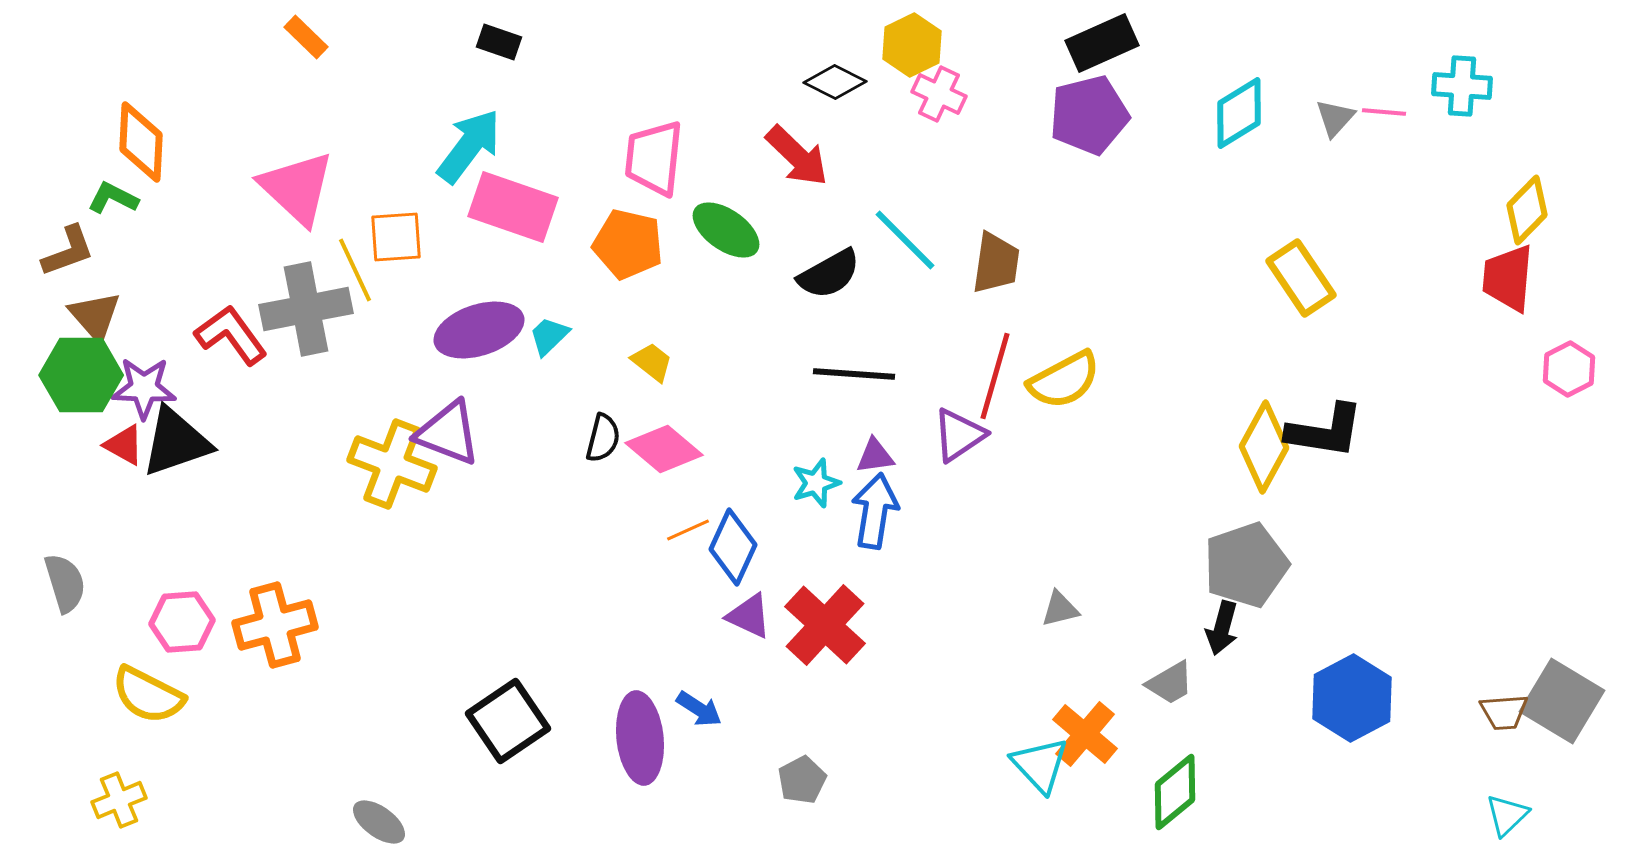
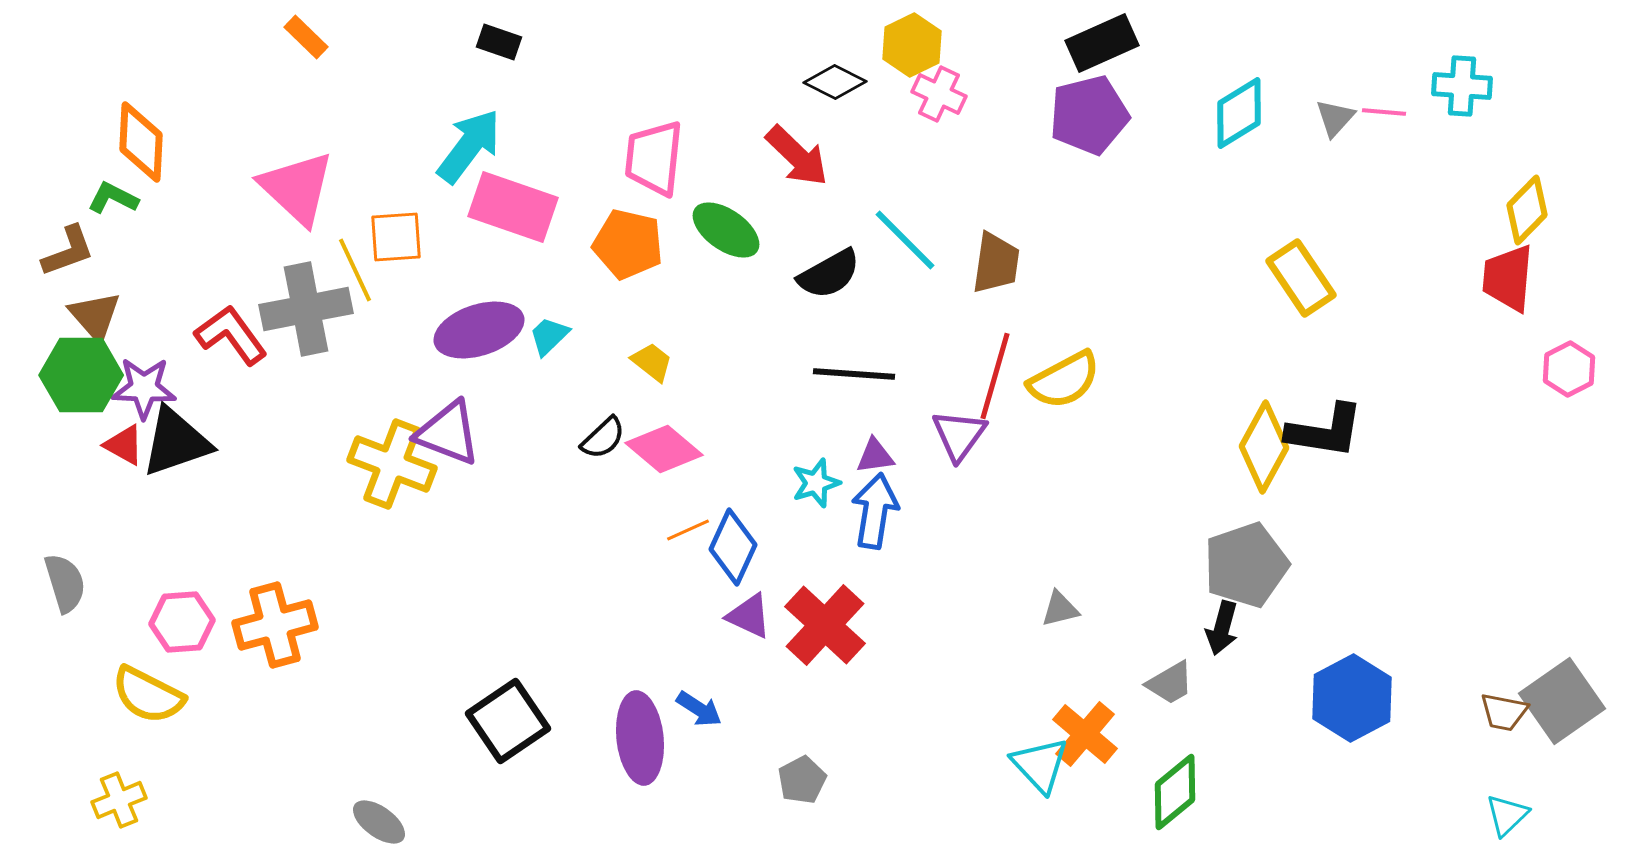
purple triangle at (959, 435): rotated 20 degrees counterclockwise
black semicircle at (603, 438): rotated 33 degrees clockwise
gray square at (1562, 701): rotated 24 degrees clockwise
brown trapezoid at (1504, 712): rotated 15 degrees clockwise
